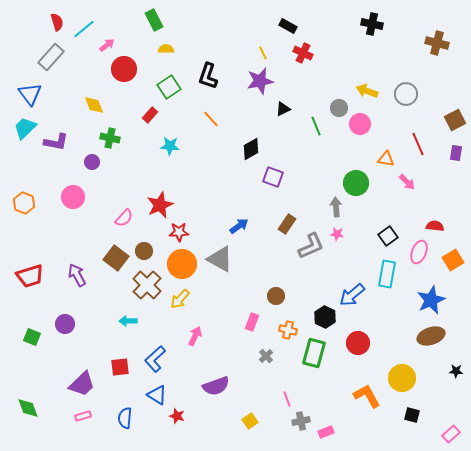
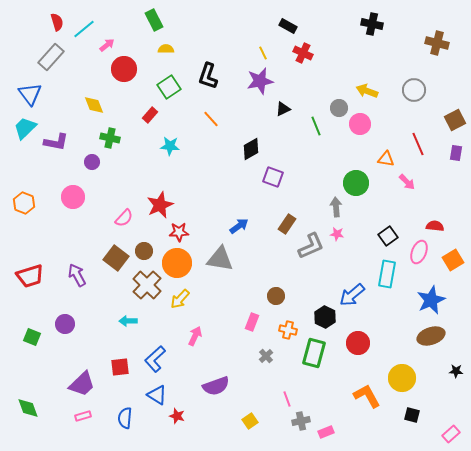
gray circle at (406, 94): moved 8 px right, 4 px up
gray triangle at (220, 259): rotated 20 degrees counterclockwise
orange circle at (182, 264): moved 5 px left, 1 px up
